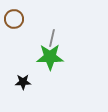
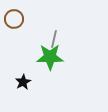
gray line: moved 2 px right, 1 px down
black star: rotated 28 degrees counterclockwise
